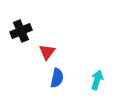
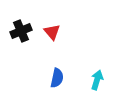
red triangle: moved 5 px right, 20 px up; rotated 18 degrees counterclockwise
